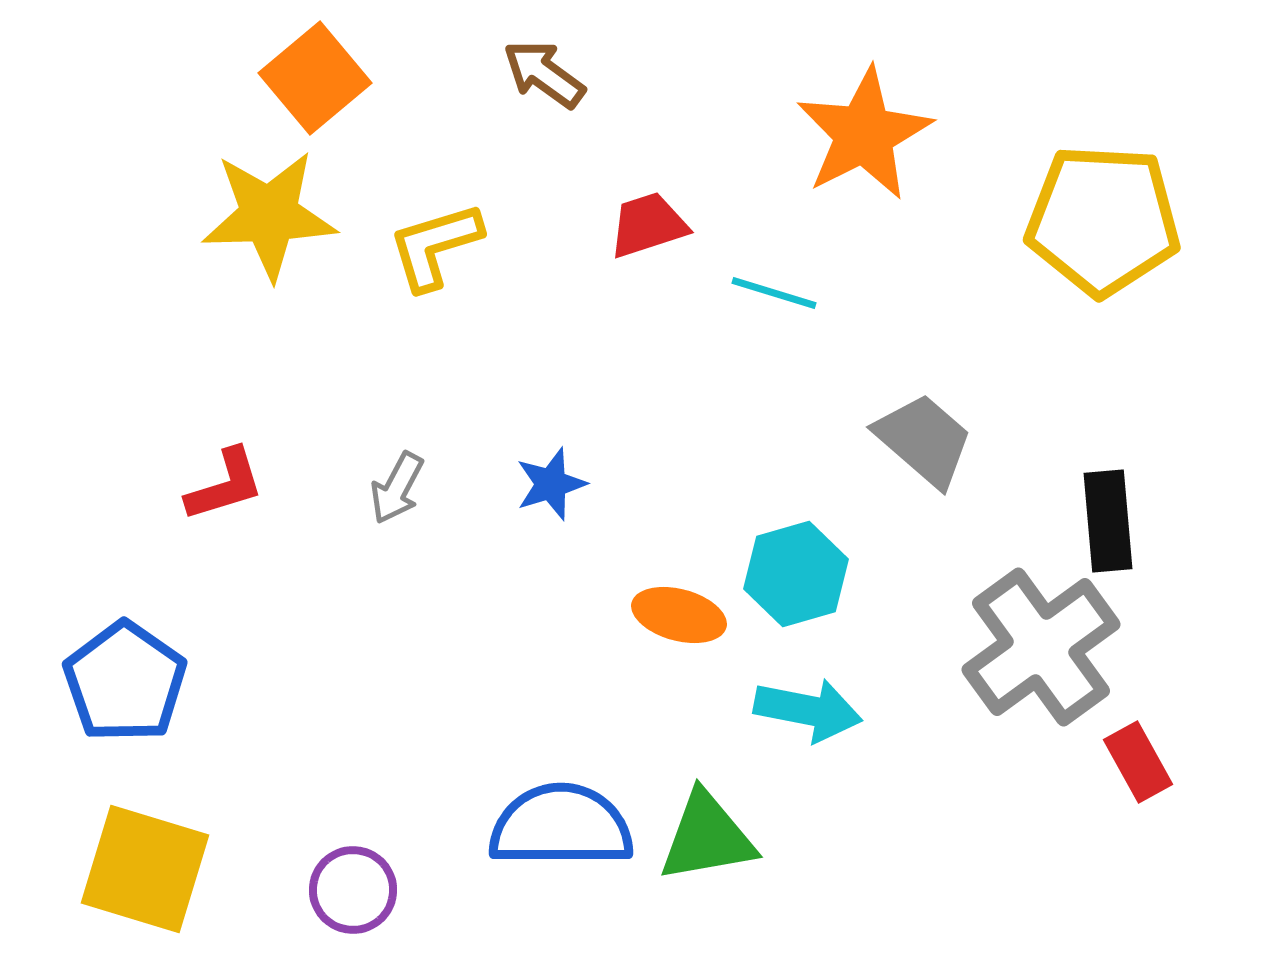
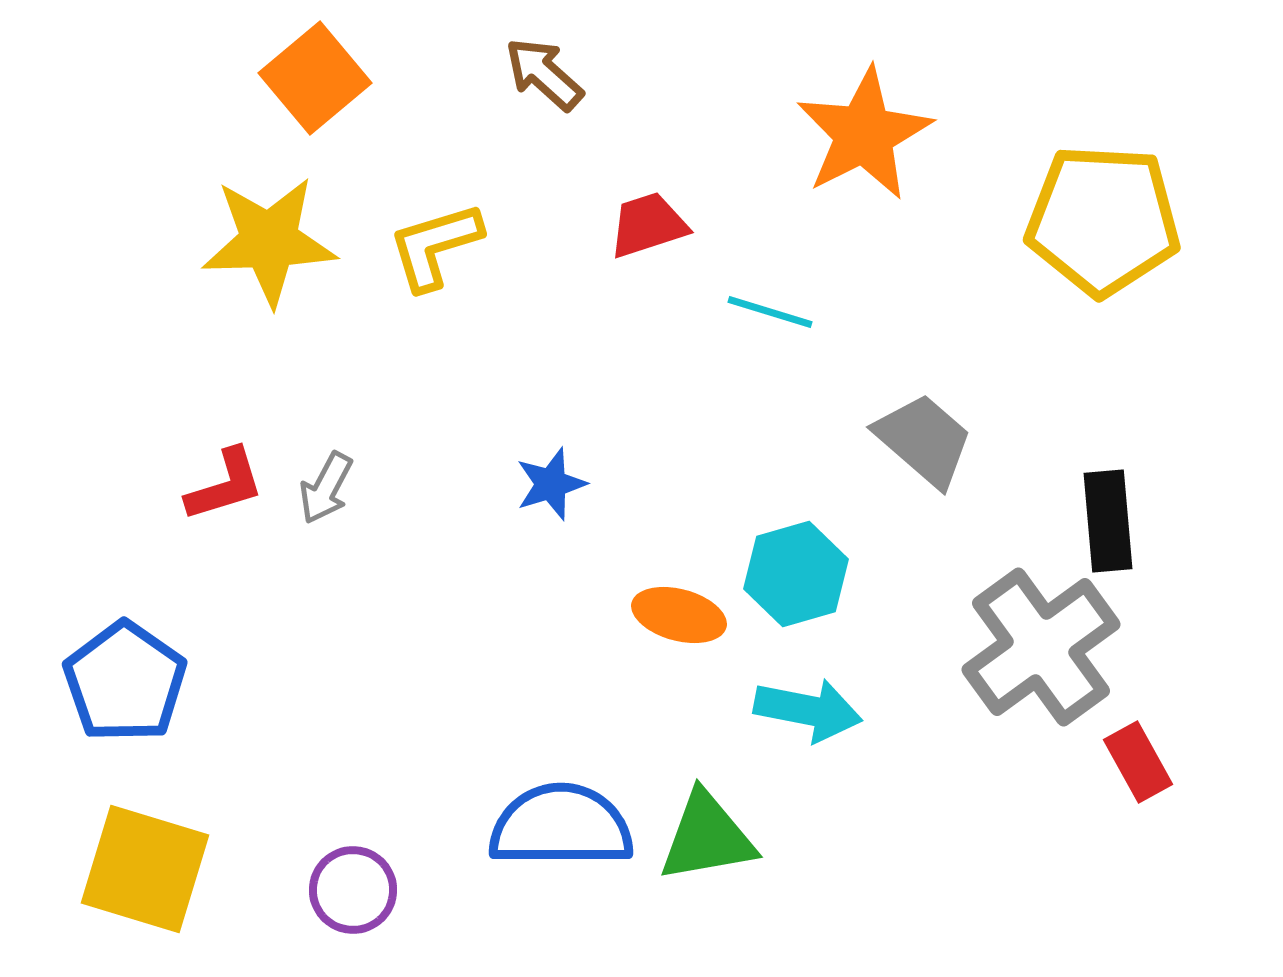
brown arrow: rotated 6 degrees clockwise
yellow star: moved 26 px down
cyan line: moved 4 px left, 19 px down
gray arrow: moved 71 px left
